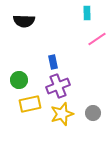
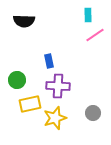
cyan rectangle: moved 1 px right, 2 px down
pink line: moved 2 px left, 4 px up
blue rectangle: moved 4 px left, 1 px up
green circle: moved 2 px left
purple cross: rotated 25 degrees clockwise
yellow star: moved 7 px left, 4 px down
